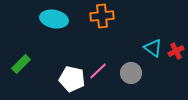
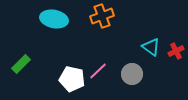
orange cross: rotated 15 degrees counterclockwise
cyan triangle: moved 2 px left, 1 px up
gray circle: moved 1 px right, 1 px down
